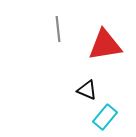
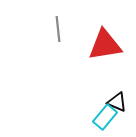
black triangle: moved 30 px right, 12 px down
